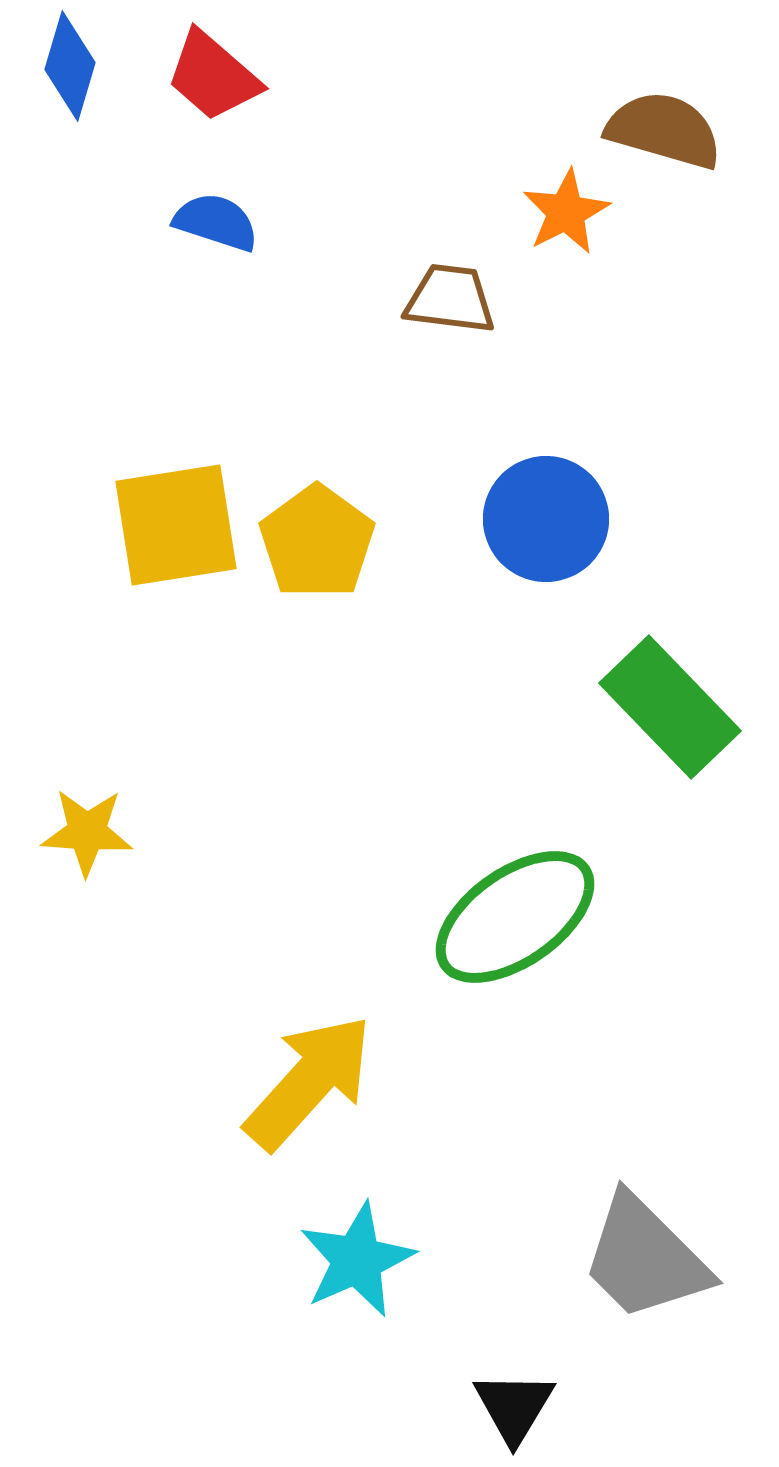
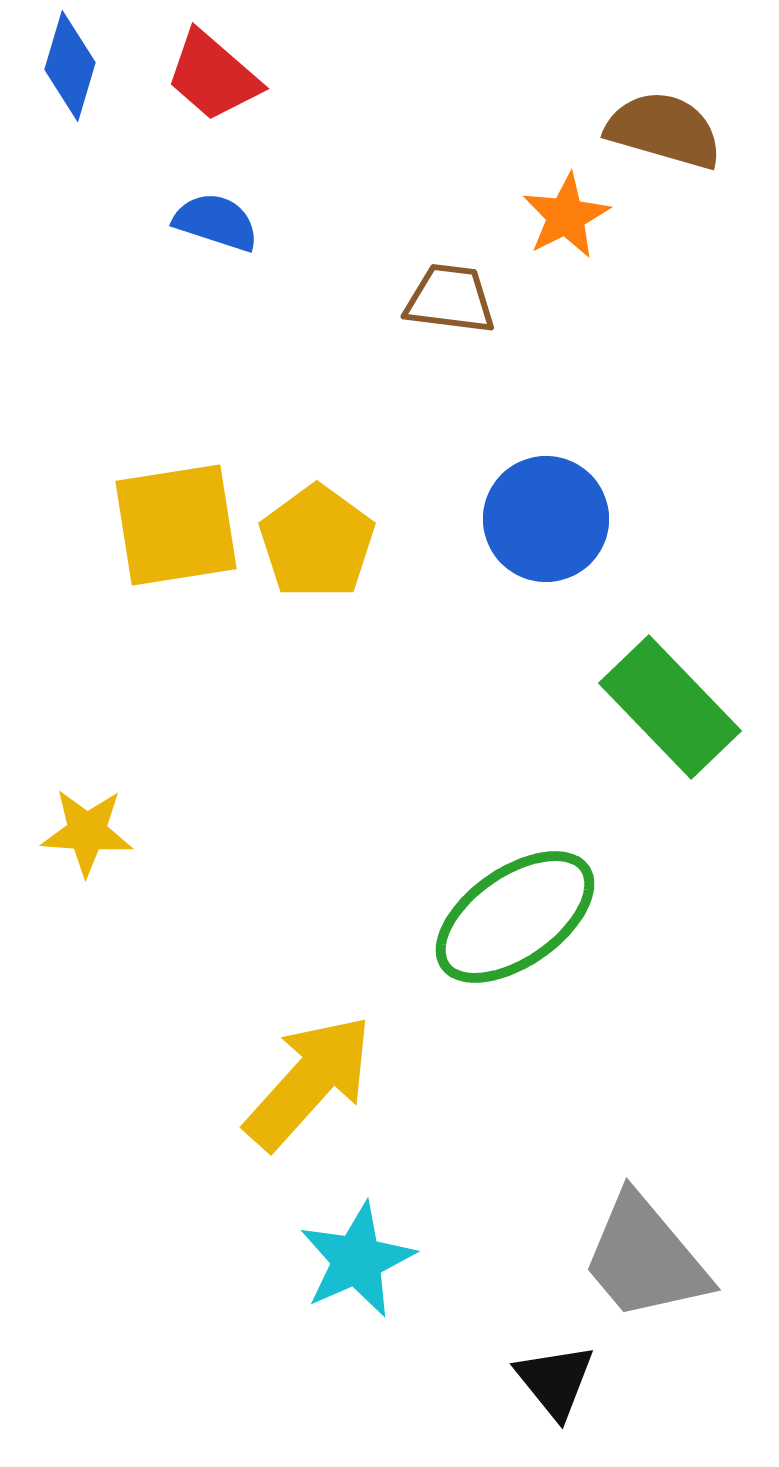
orange star: moved 4 px down
gray trapezoid: rotated 5 degrees clockwise
black triangle: moved 41 px right, 26 px up; rotated 10 degrees counterclockwise
